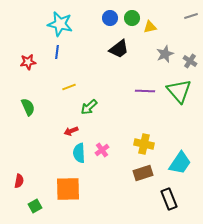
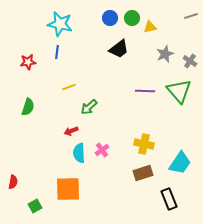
green semicircle: rotated 42 degrees clockwise
red semicircle: moved 6 px left, 1 px down
